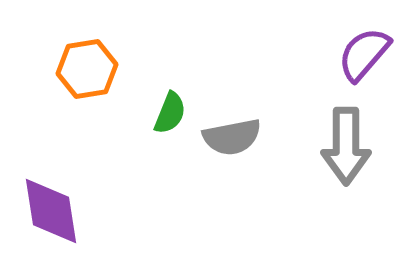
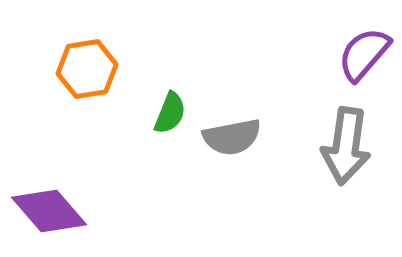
gray arrow: rotated 8 degrees clockwise
purple diamond: moved 2 px left; rotated 32 degrees counterclockwise
